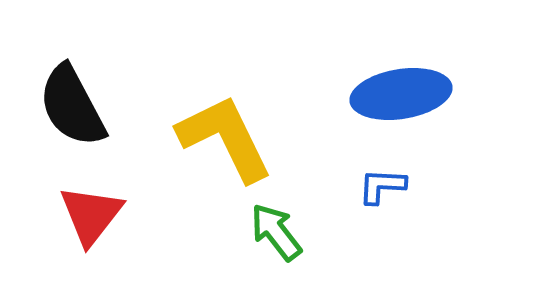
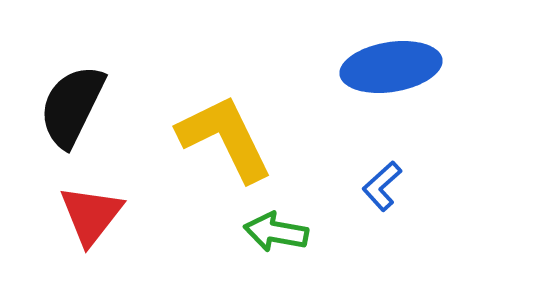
blue ellipse: moved 10 px left, 27 px up
black semicircle: rotated 54 degrees clockwise
blue L-shape: rotated 45 degrees counterclockwise
green arrow: rotated 42 degrees counterclockwise
